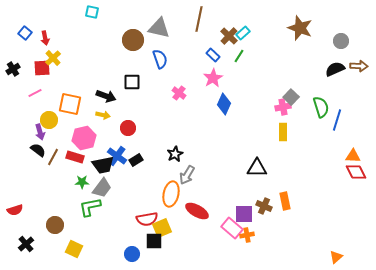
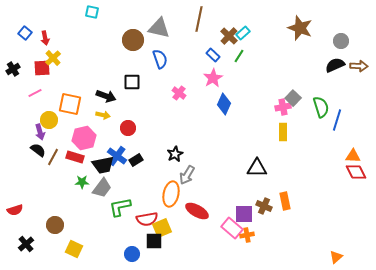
black semicircle at (335, 69): moved 4 px up
gray square at (291, 97): moved 2 px right, 1 px down
green L-shape at (90, 207): moved 30 px right
